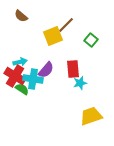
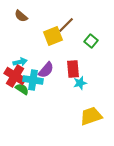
green square: moved 1 px down
cyan cross: moved 1 px down
